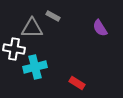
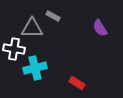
cyan cross: moved 1 px down
